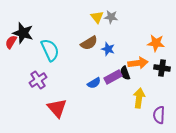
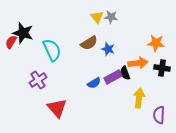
cyan semicircle: moved 2 px right
